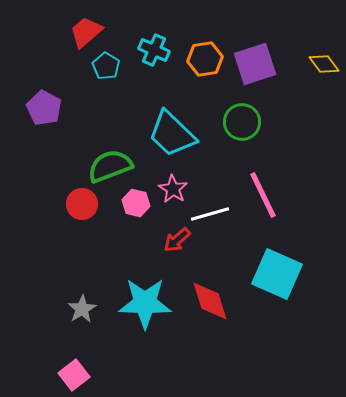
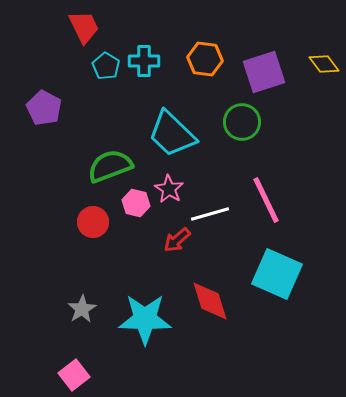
red trapezoid: moved 2 px left, 5 px up; rotated 105 degrees clockwise
cyan cross: moved 10 px left, 11 px down; rotated 24 degrees counterclockwise
orange hexagon: rotated 16 degrees clockwise
purple square: moved 9 px right, 8 px down
pink star: moved 4 px left
pink line: moved 3 px right, 5 px down
red circle: moved 11 px right, 18 px down
cyan star: moved 16 px down
